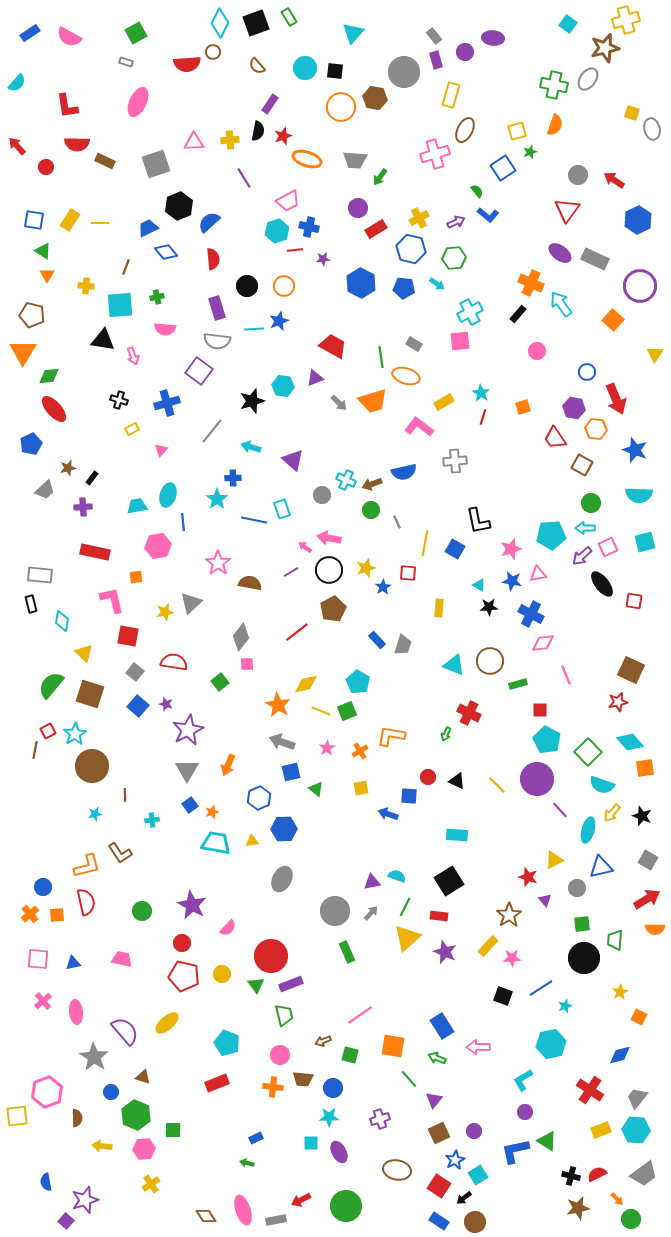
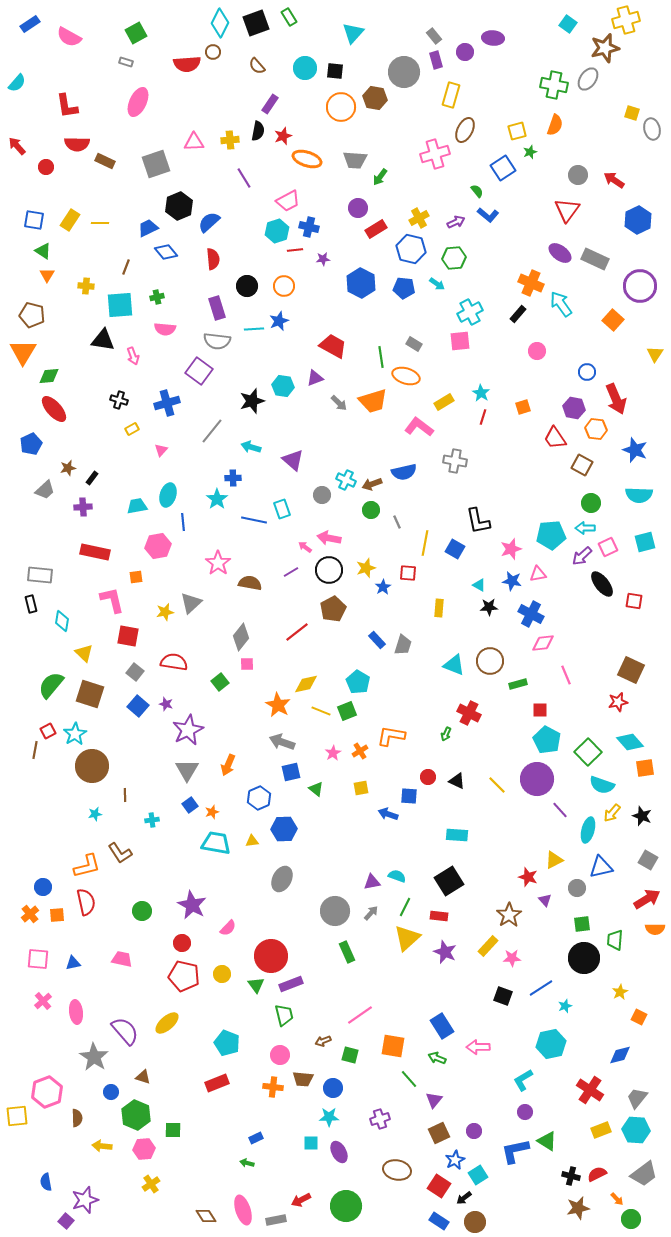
blue rectangle at (30, 33): moved 9 px up
gray cross at (455, 461): rotated 15 degrees clockwise
pink star at (327, 748): moved 6 px right, 5 px down
